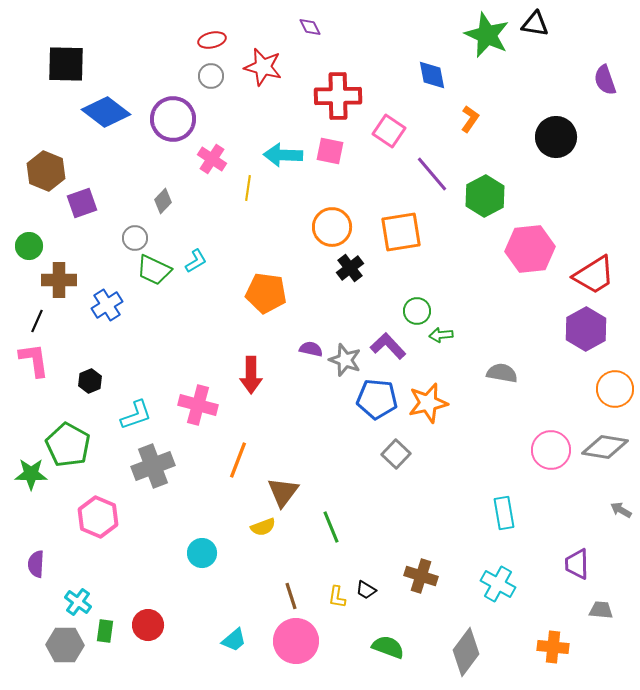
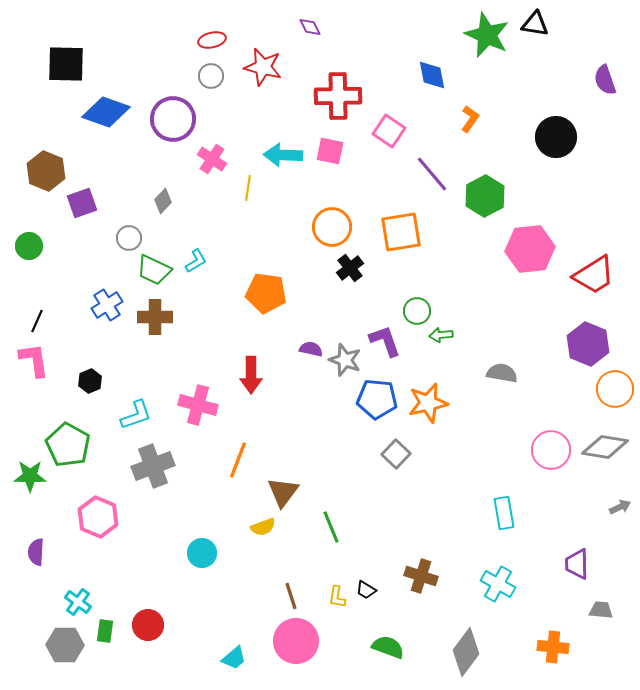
blue diamond at (106, 112): rotated 18 degrees counterclockwise
gray circle at (135, 238): moved 6 px left
brown cross at (59, 280): moved 96 px right, 37 px down
purple hexagon at (586, 329): moved 2 px right, 15 px down; rotated 9 degrees counterclockwise
purple L-shape at (388, 346): moved 3 px left, 5 px up; rotated 24 degrees clockwise
green star at (31, 474): moved 1 px left, 2 px down
gray arrow at (621, 510): moved 1 px left, 3 px up; rotated 125 degrees clockwise
purple semicircle at (36, 564): moved 12 px up
cyan trapezoid at (234, 640): moved 18 px down
